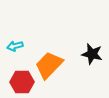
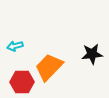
black star: rotated 20 degrees counterclockwise
orange trapezoid: moved 2 px down
